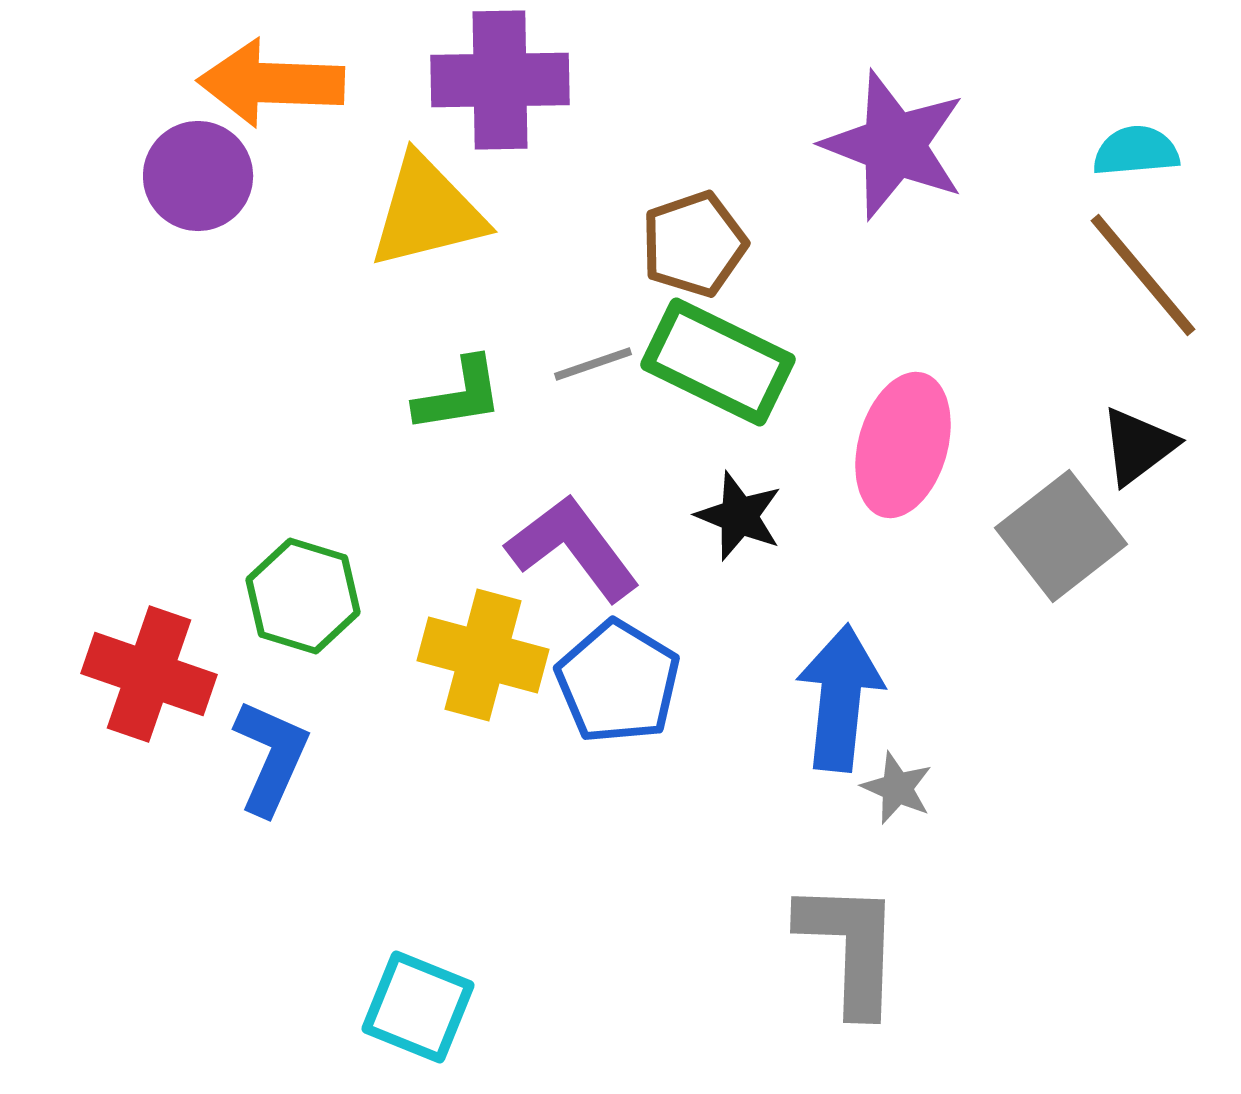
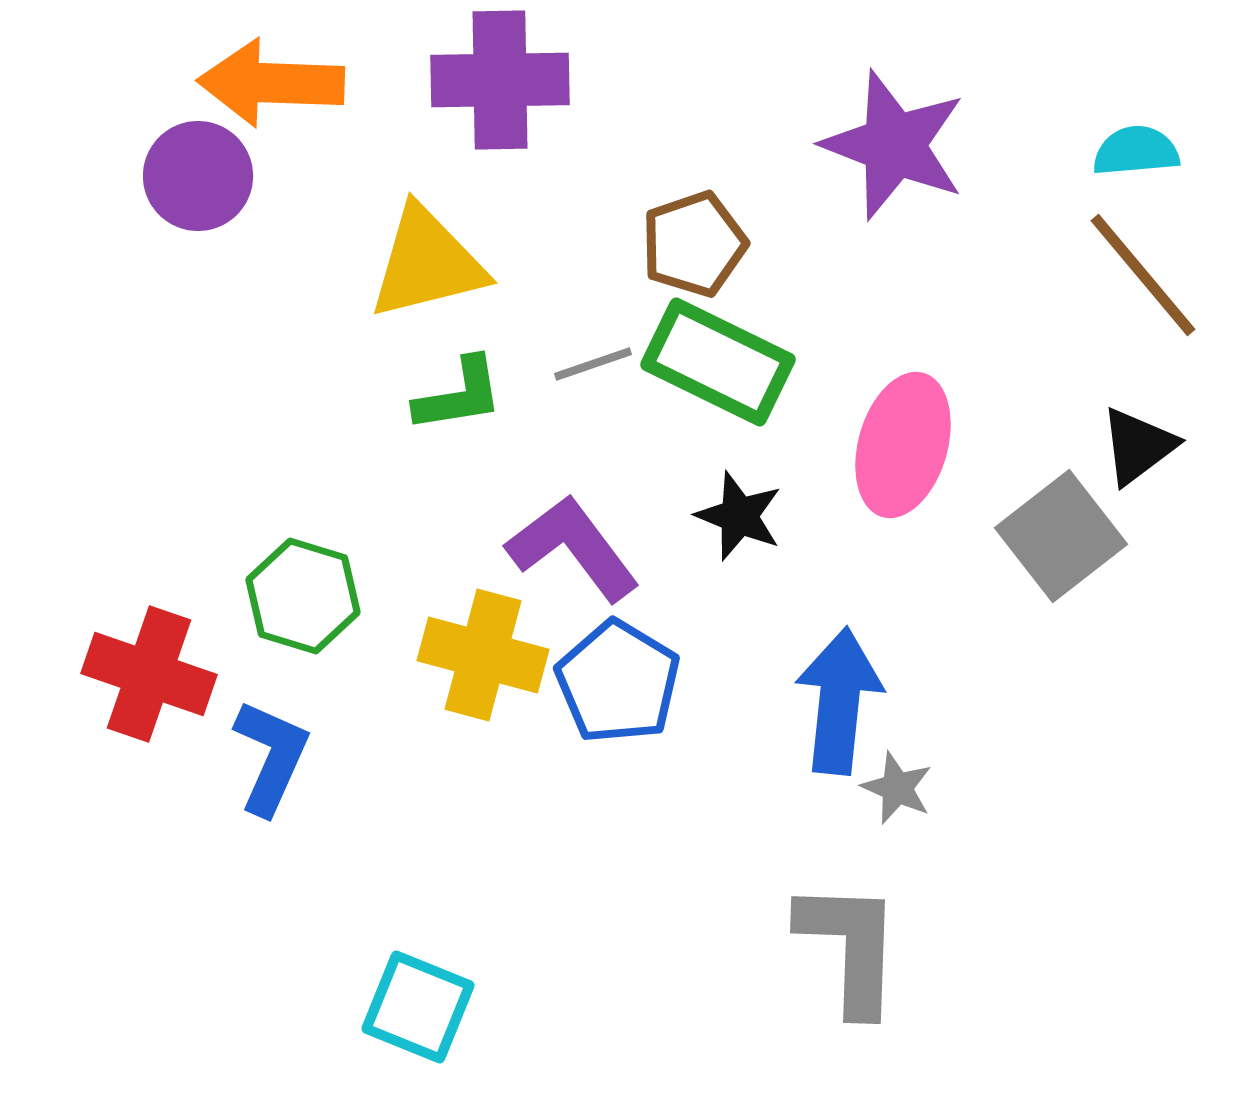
yellow triangle: moved 51 px down
blue arrow: moved 1 px left, 3 px down
